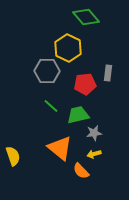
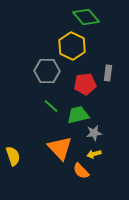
yellow hexagon: moved 4 px right, 2 px up
orange triangle: rotated 8 degrees clockwise
